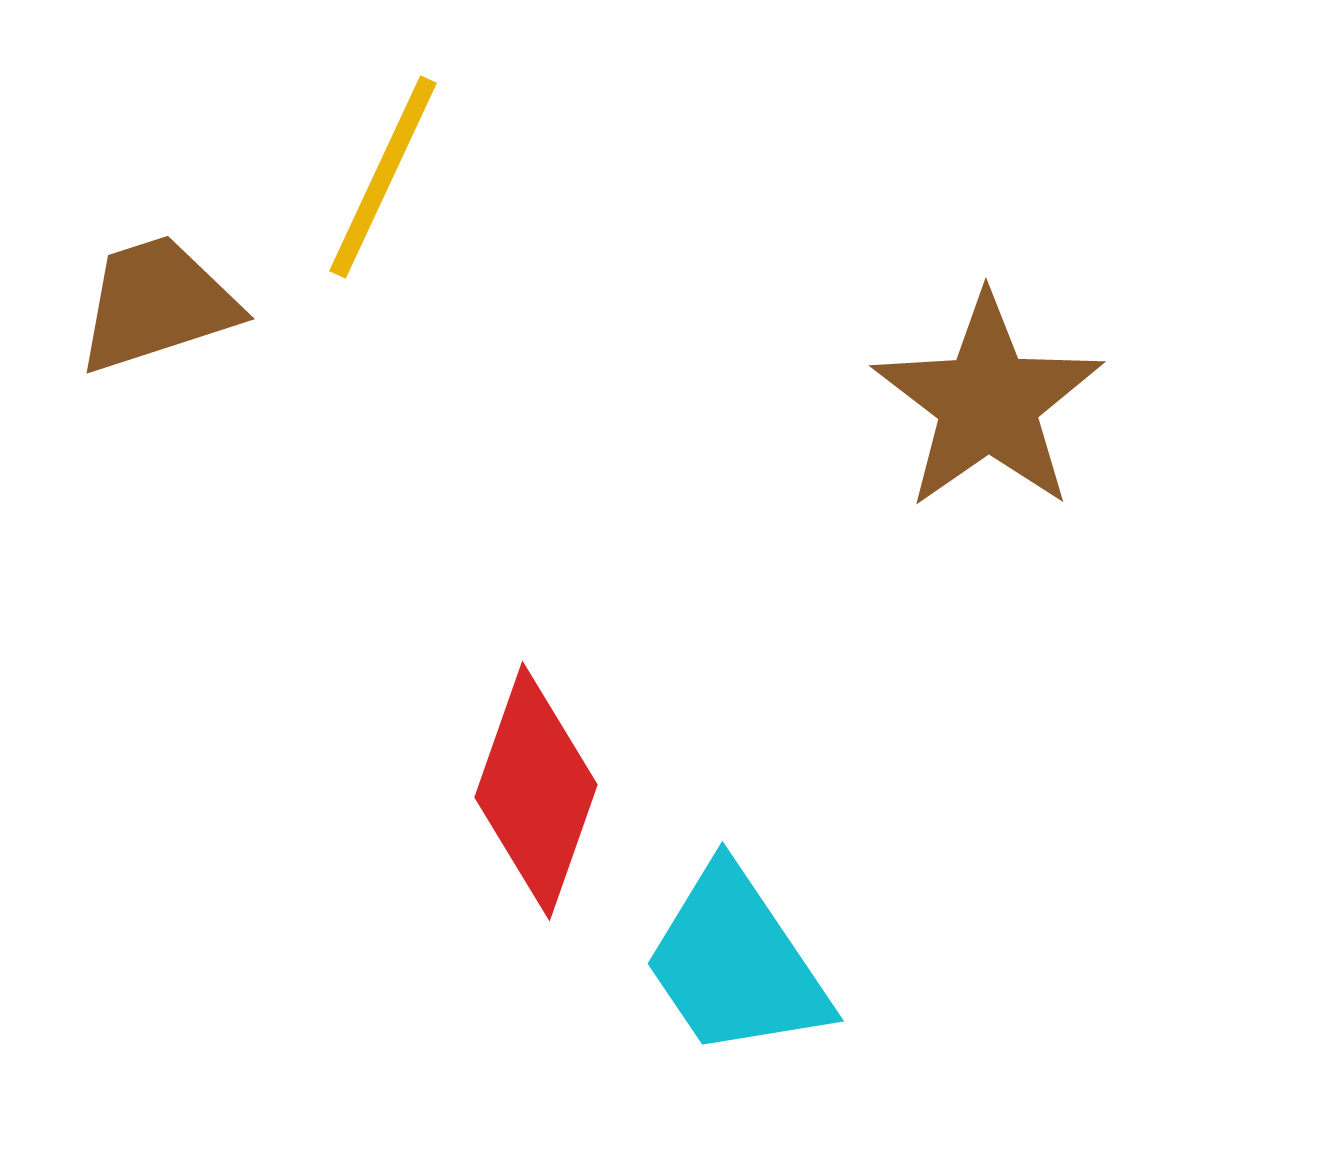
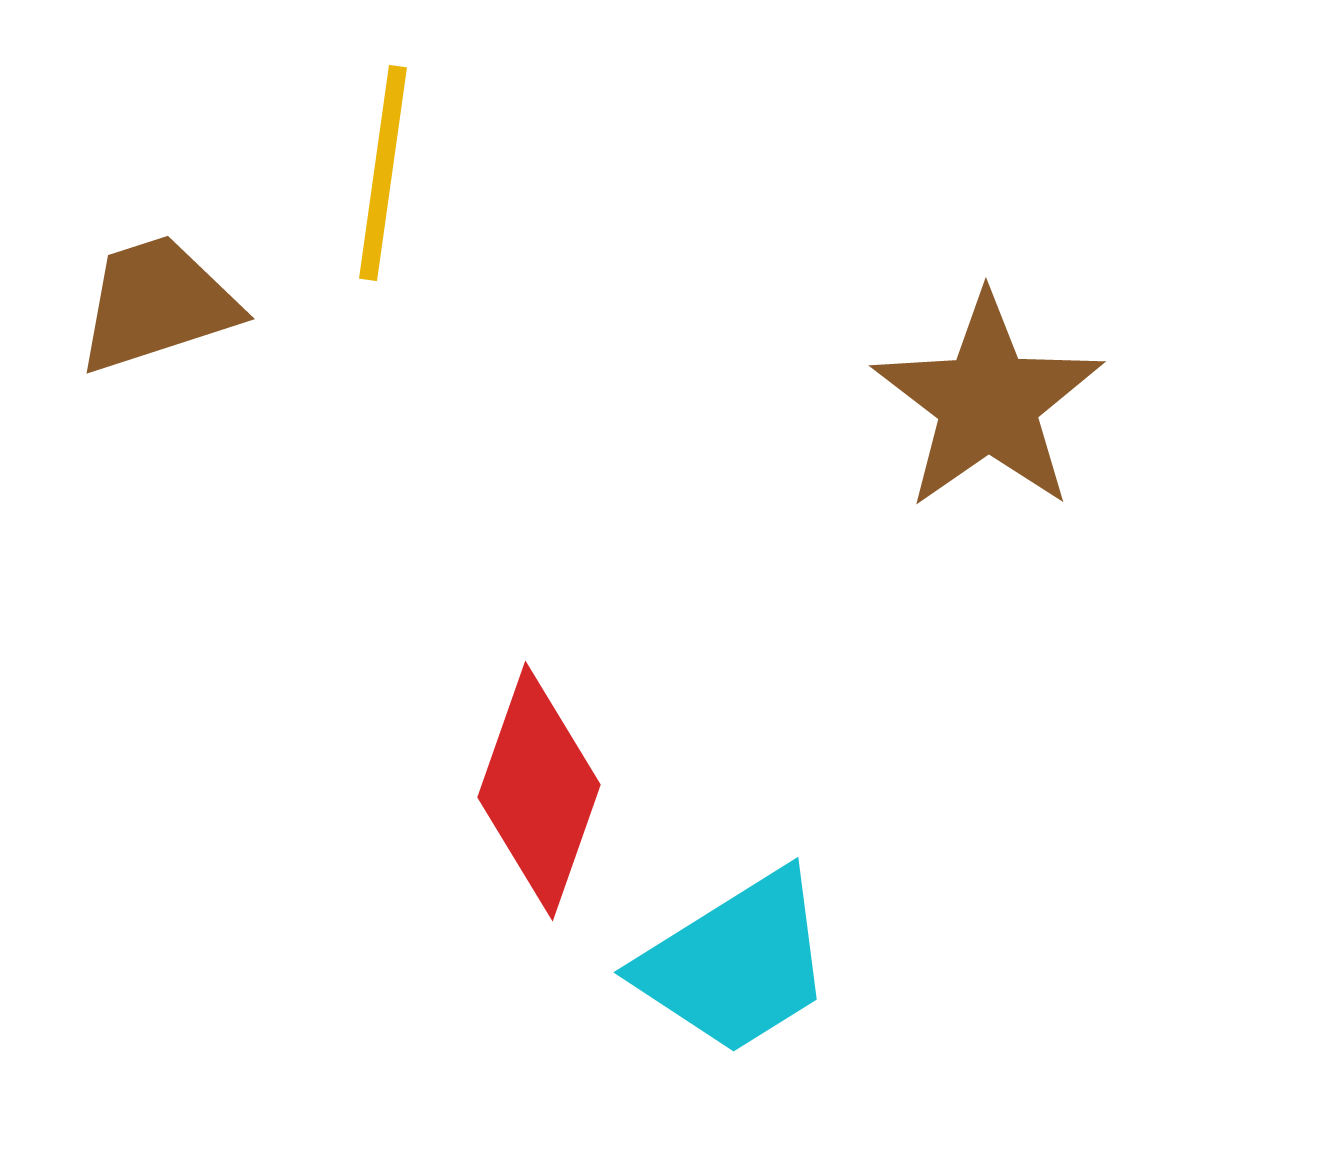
yellow line: moved 4 px up; rotated 17 degrees counterclockwise
red diamond: moved 3 px right
cyan trapezoid: rotated 88 degrees counterclockwise
